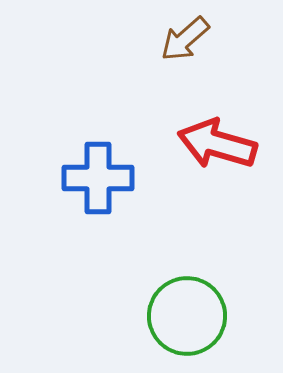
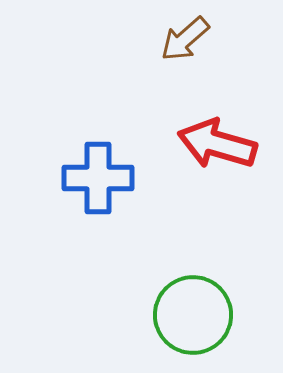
green circle: moved 6 px right, 1 px up
